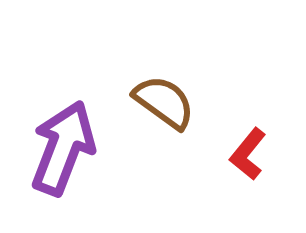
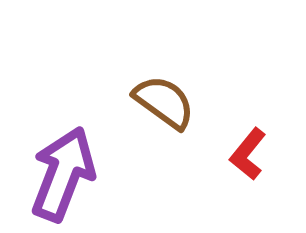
purple arrow: moved 26 px down
